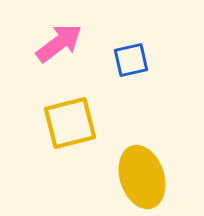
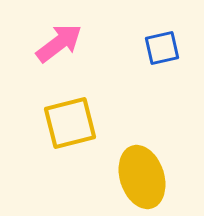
blue square: moved 31 px right, 12 px up
